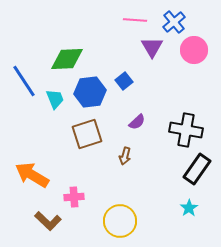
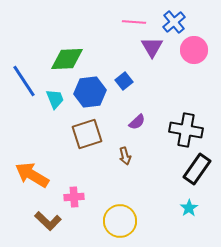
pink line: moved 1 px left, 2 px down
brown arrow: rotated 30 degrees counterclockwise
